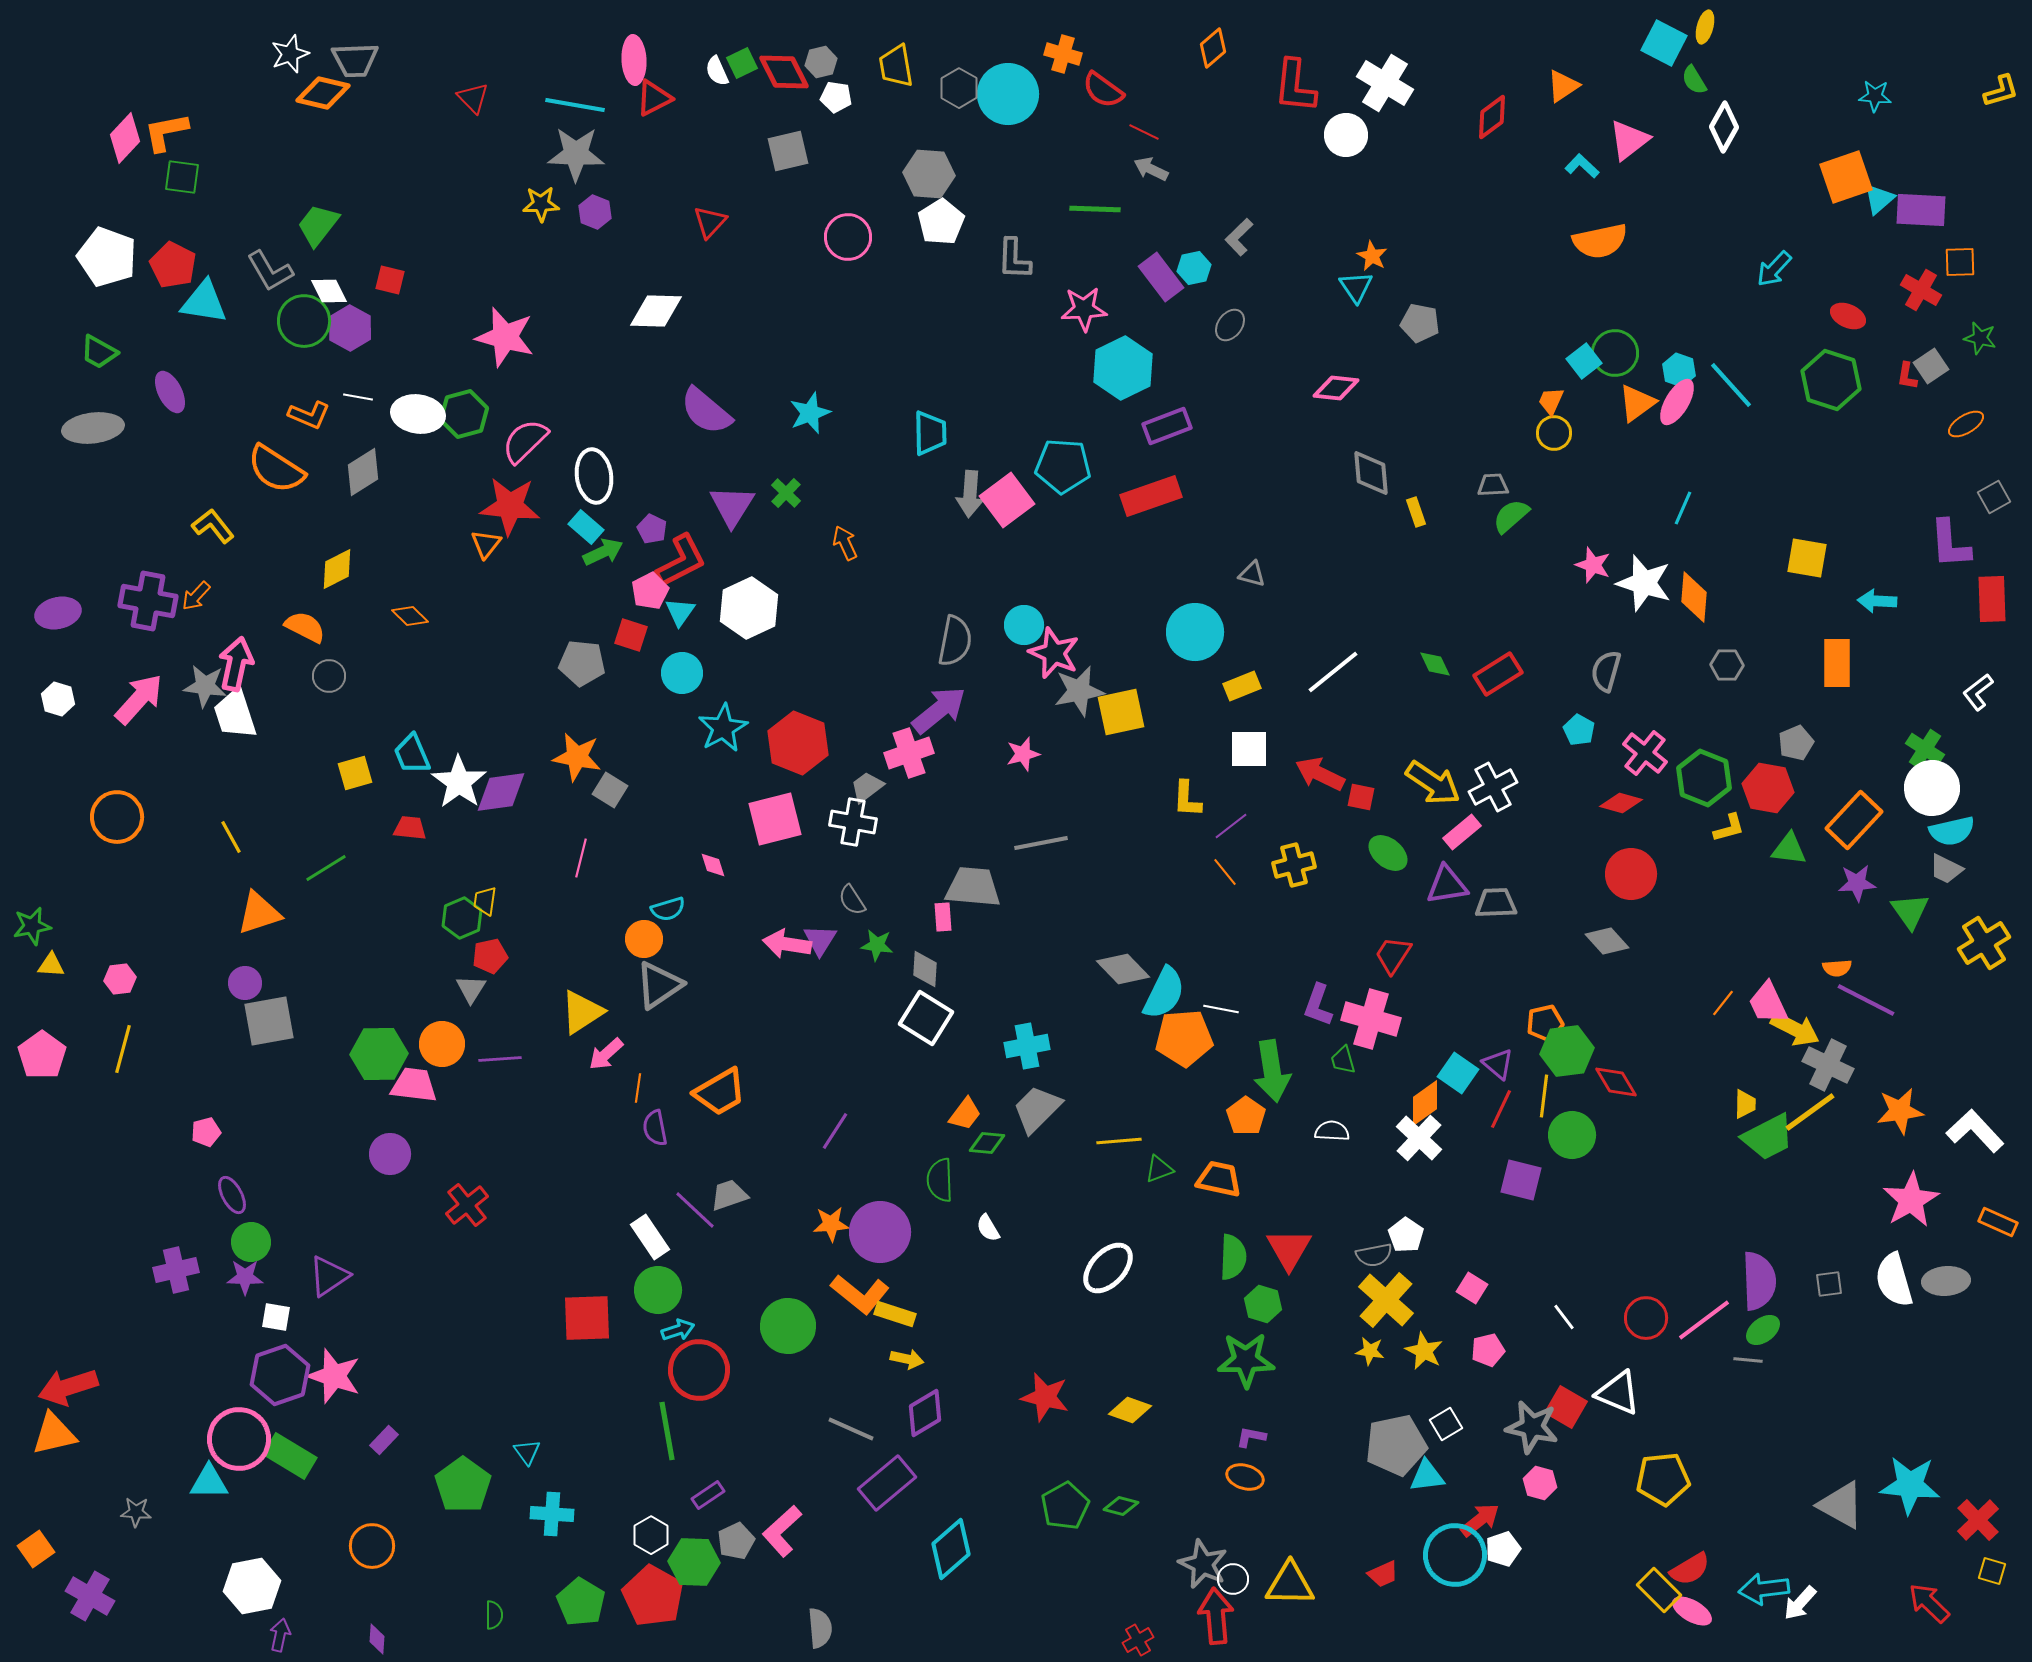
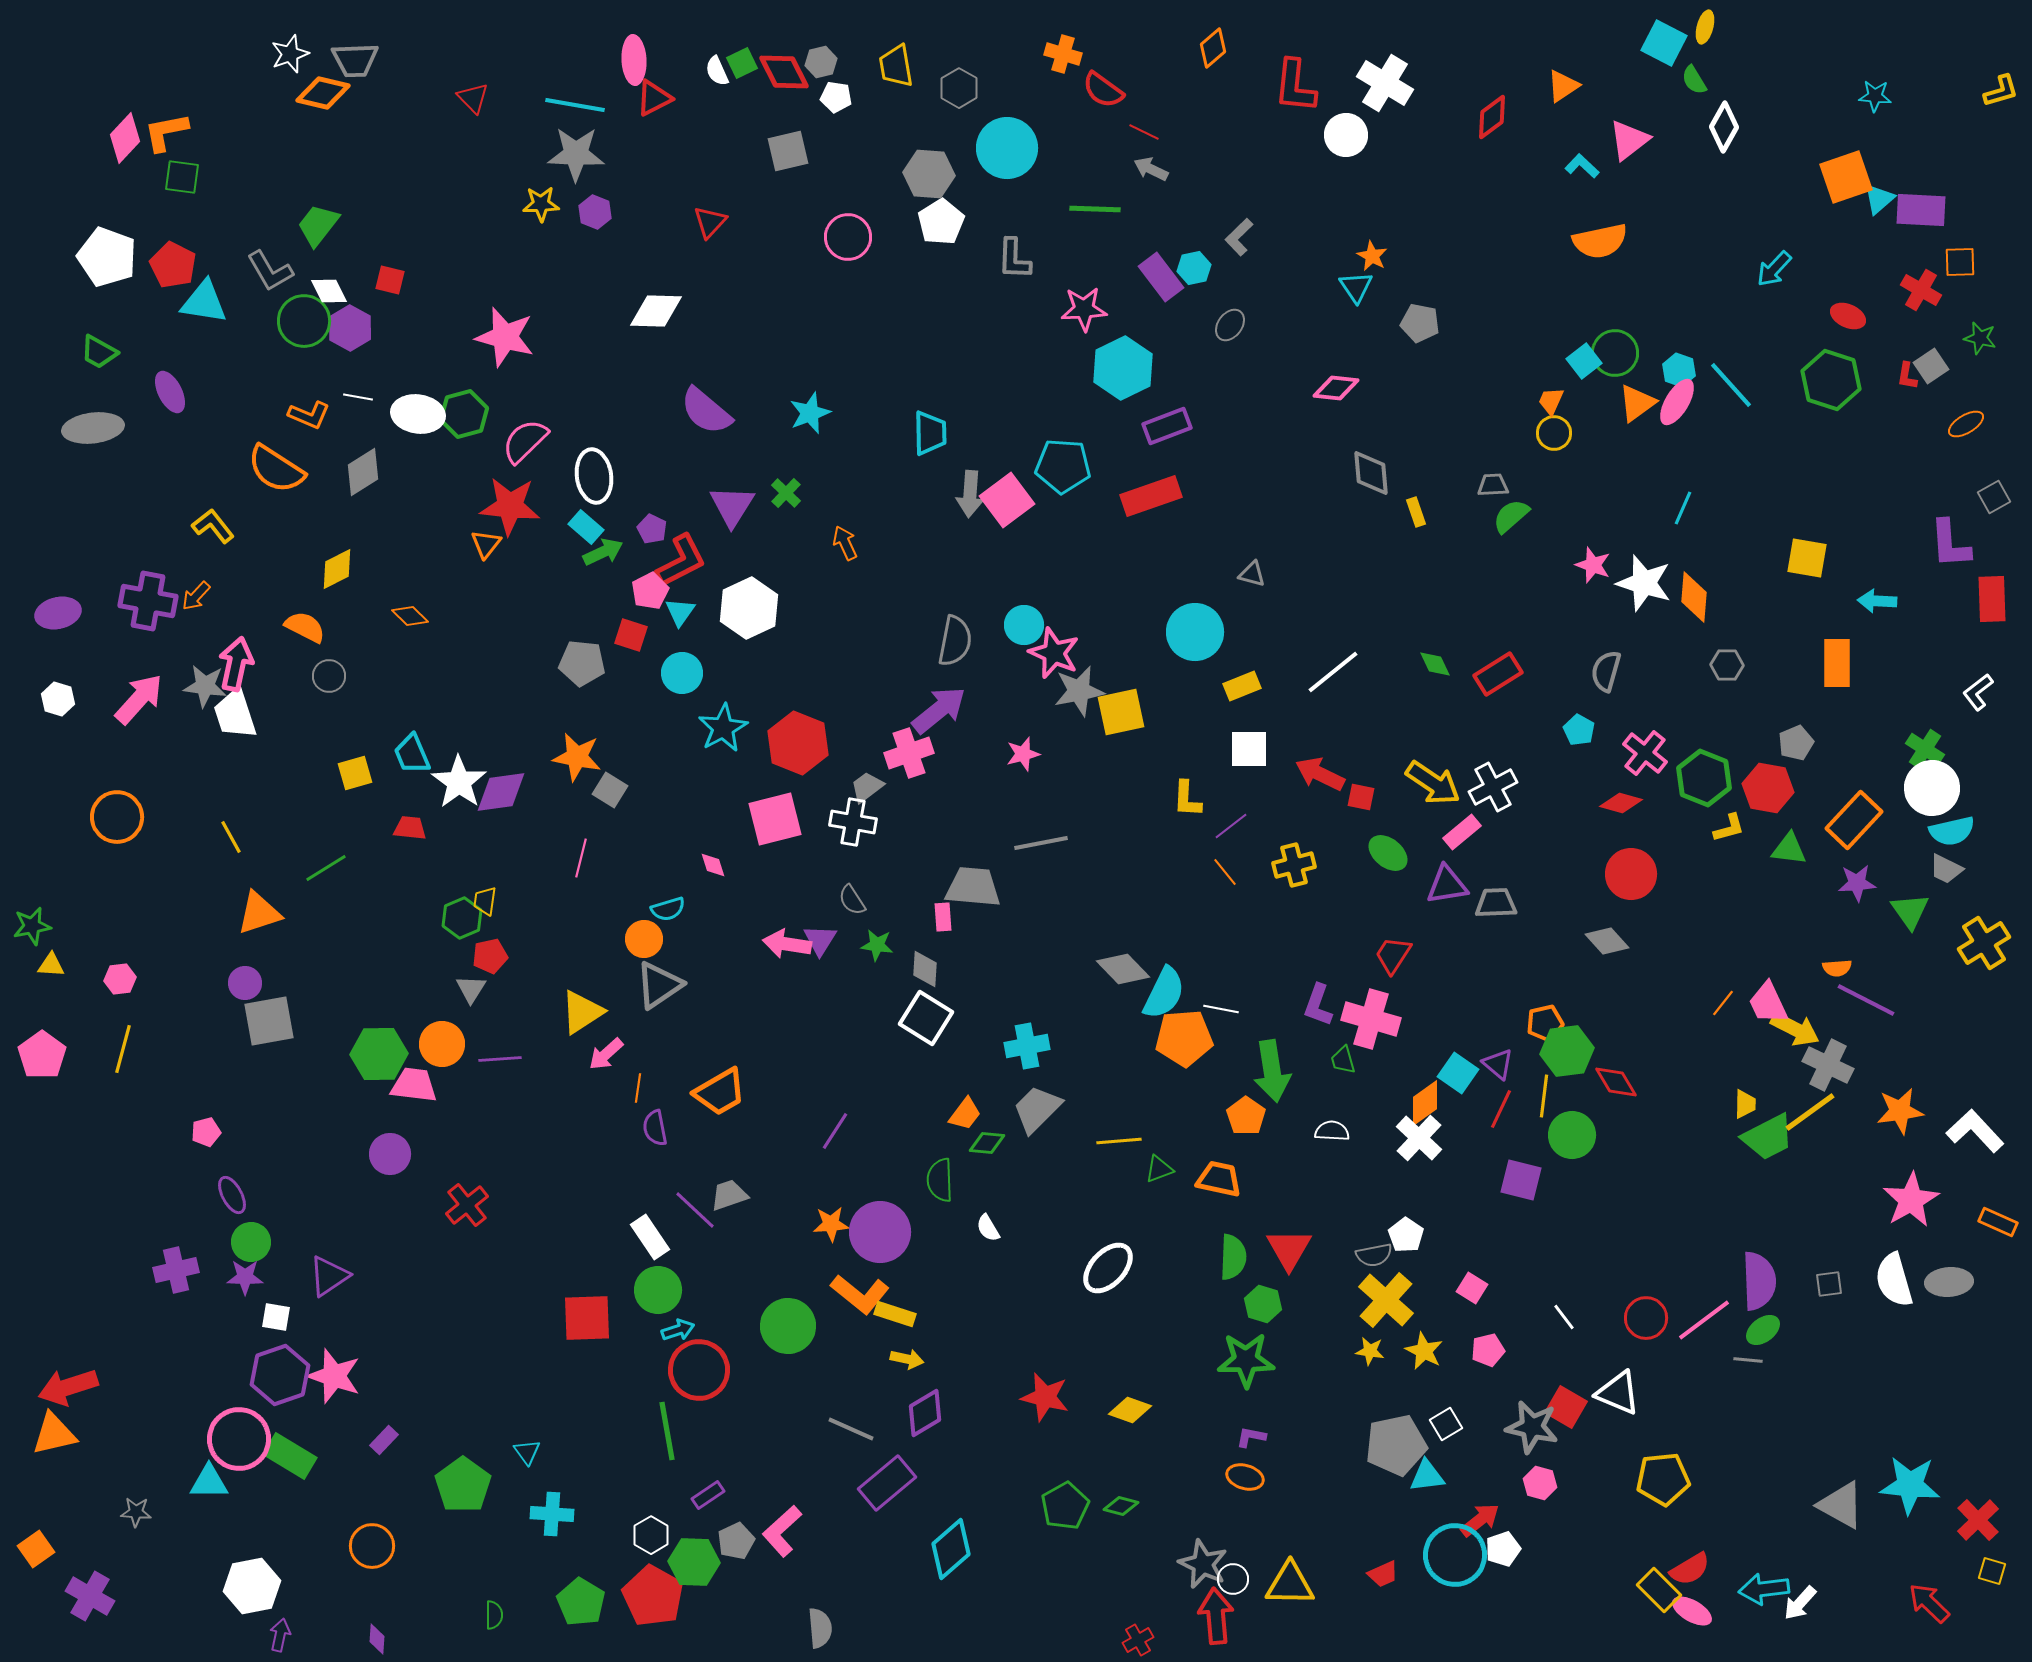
cyan circle at (1008, 94): moved 1 px left, 54 px down
gray ellipse at (1946, 1281): moved 3 px right, 1 px down
